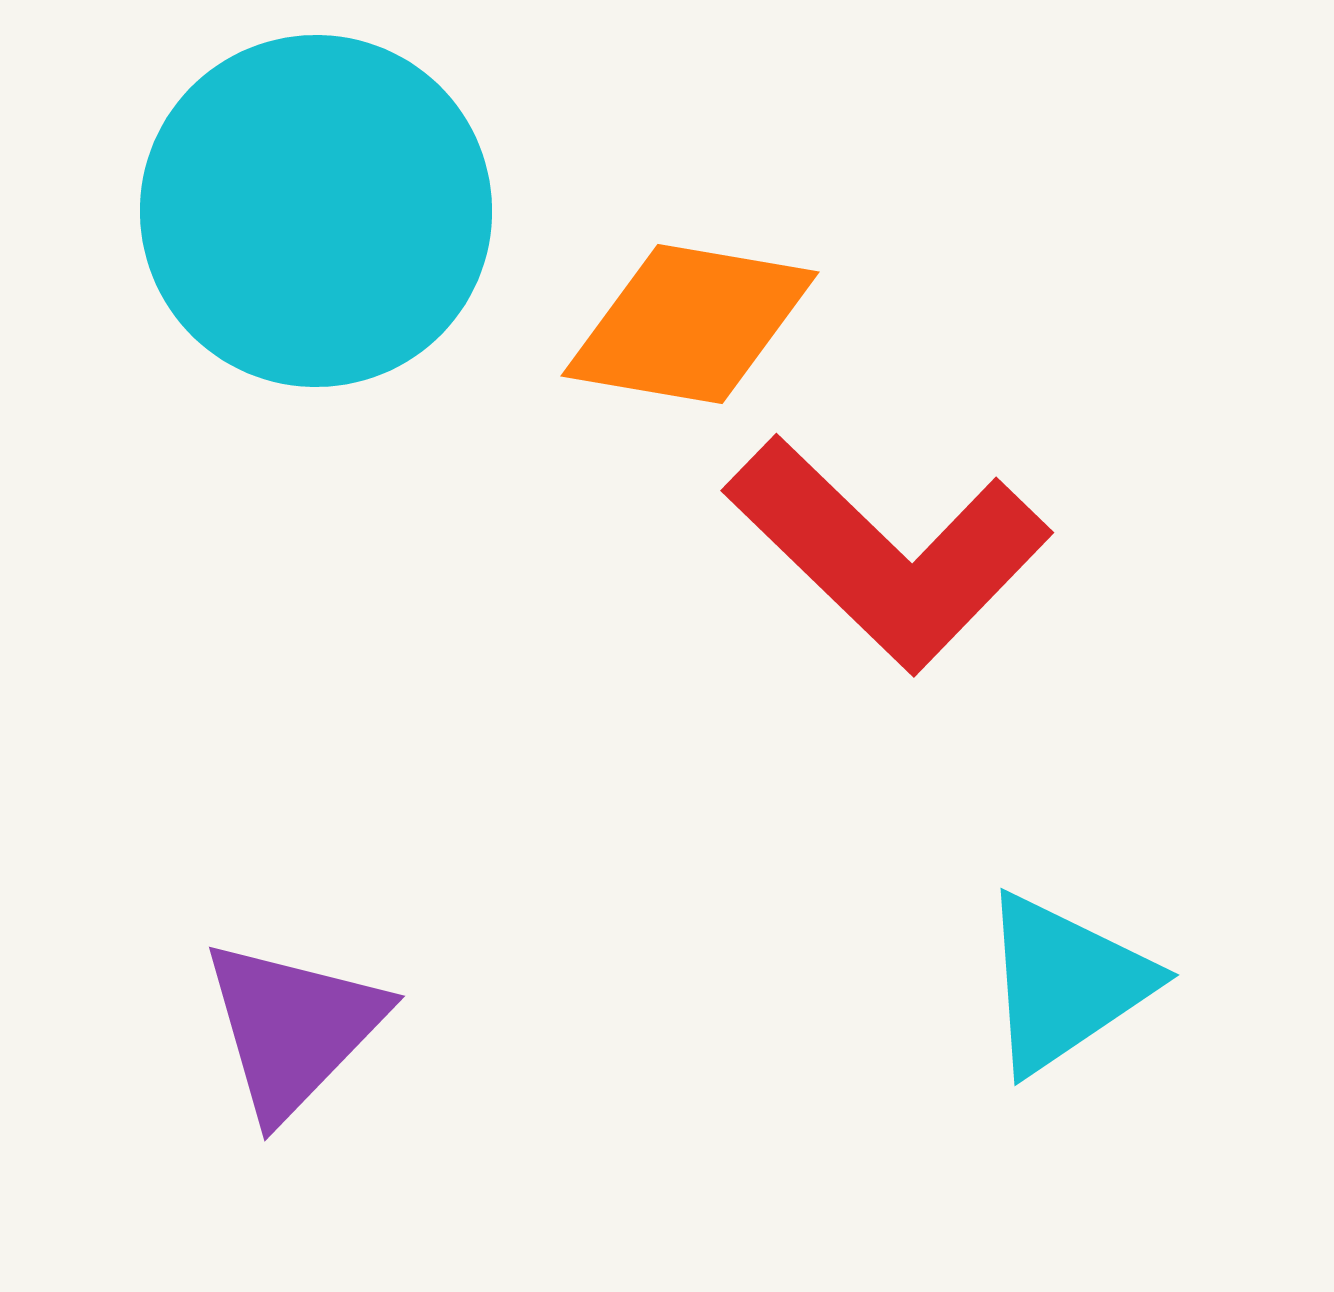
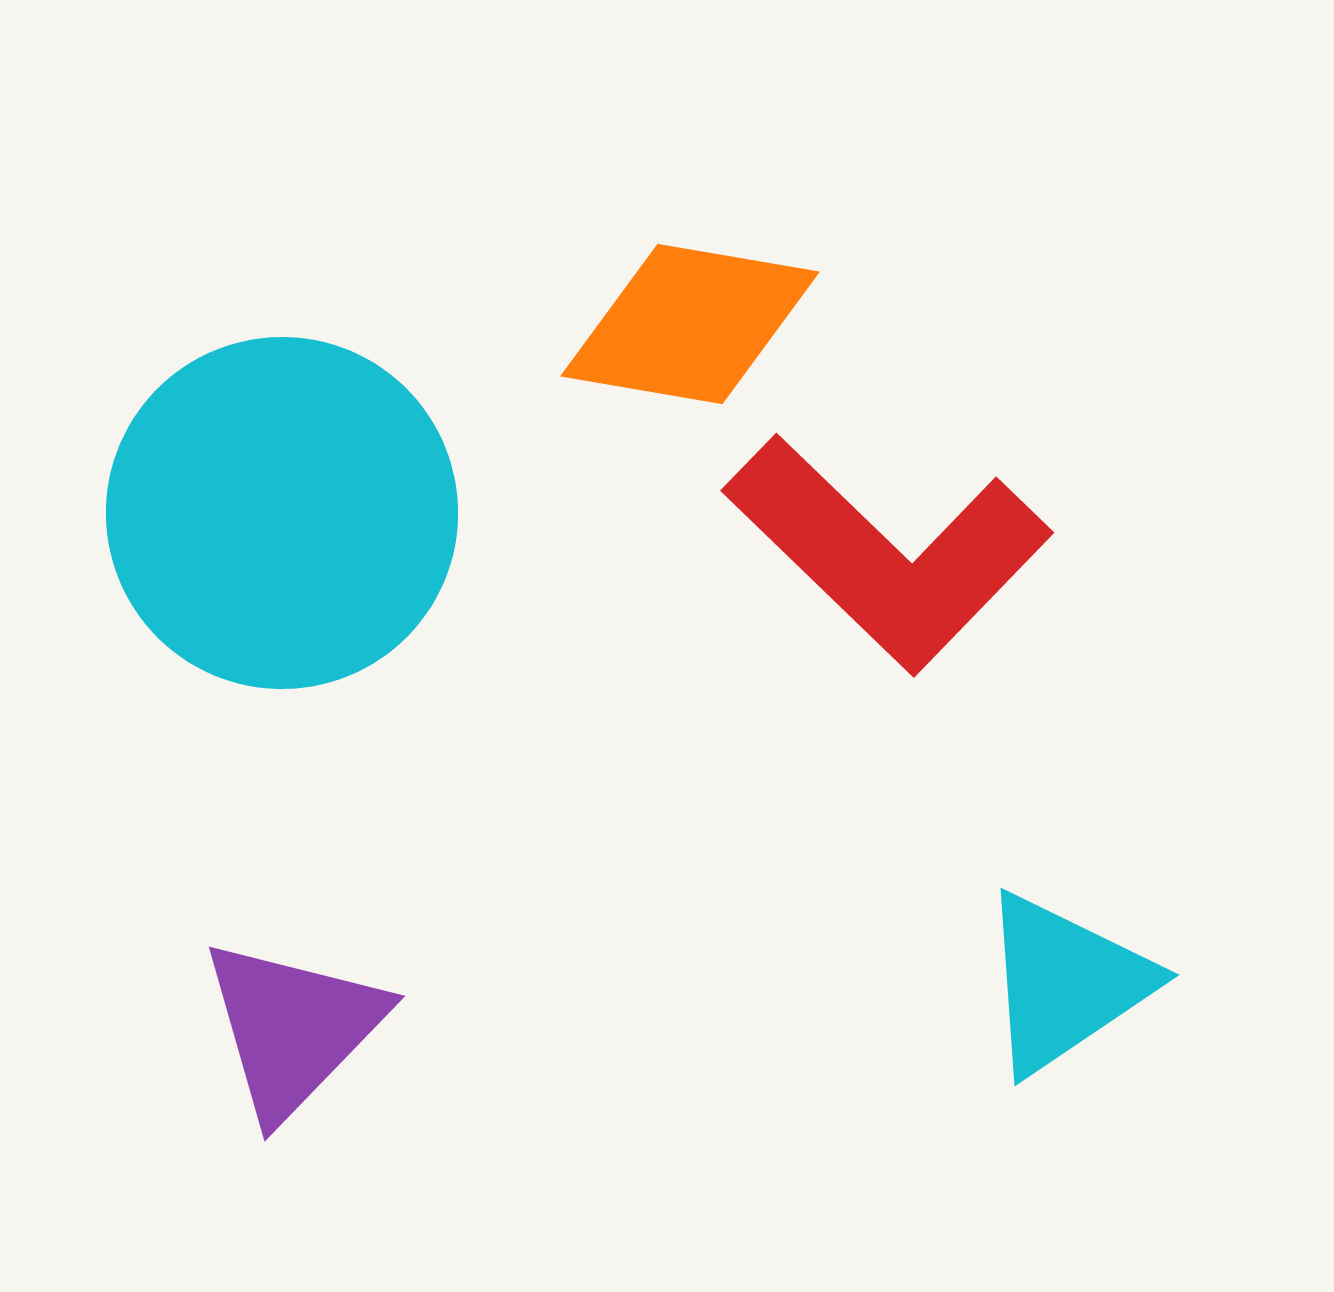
cyan circle: moved 34 px left, 302 px down
